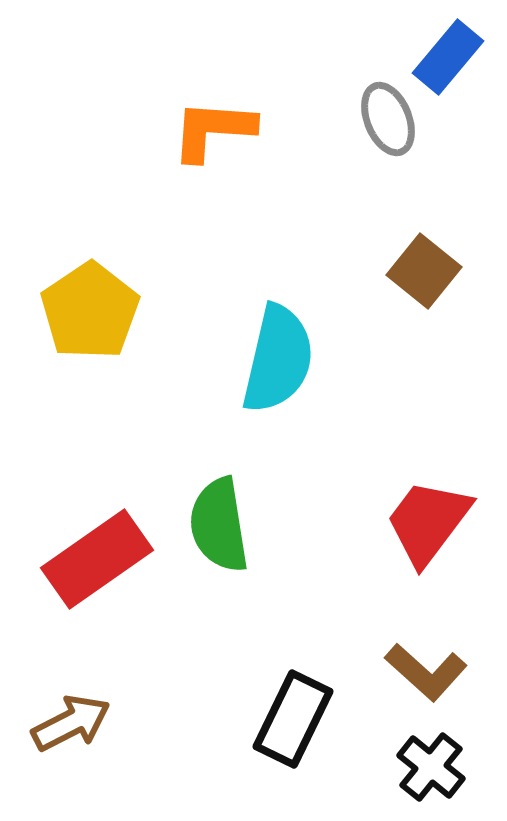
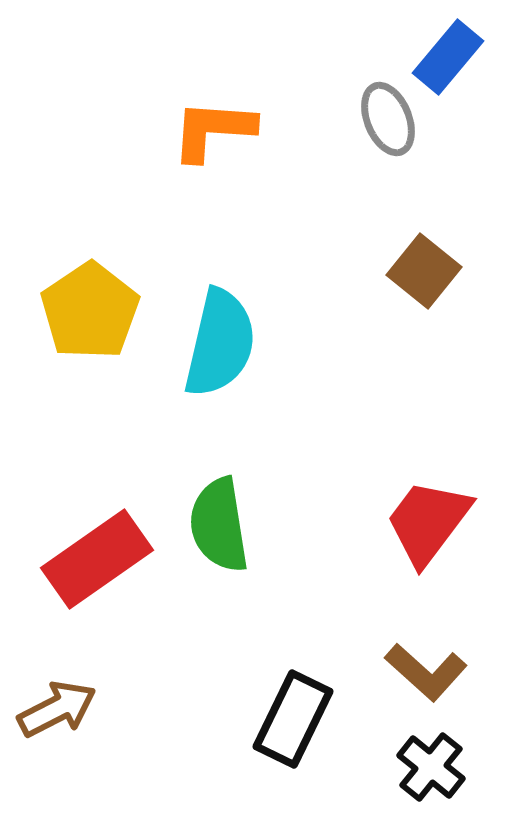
cyan semicircle: moved 58 px left, 16 px up
brown arrow: moved 14 px left, 14 px up
